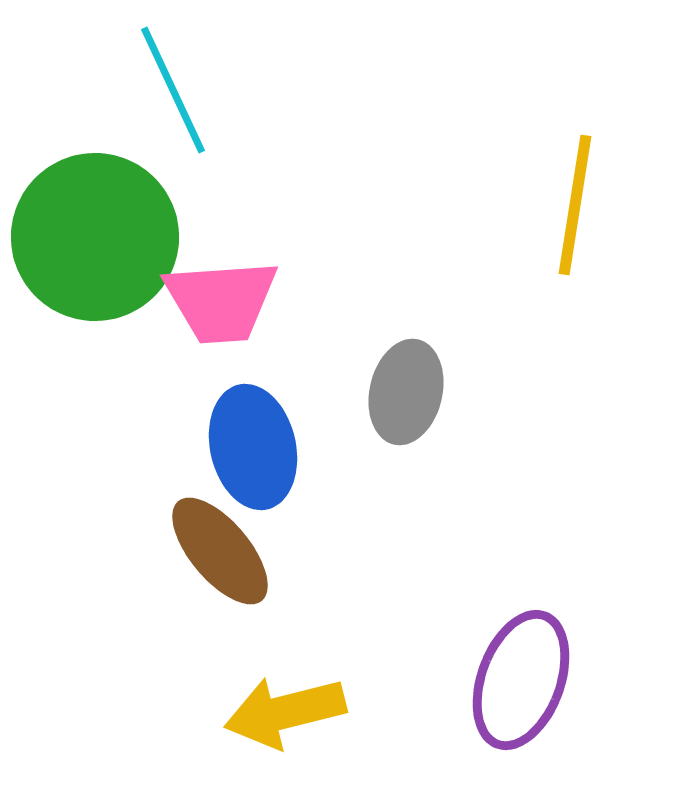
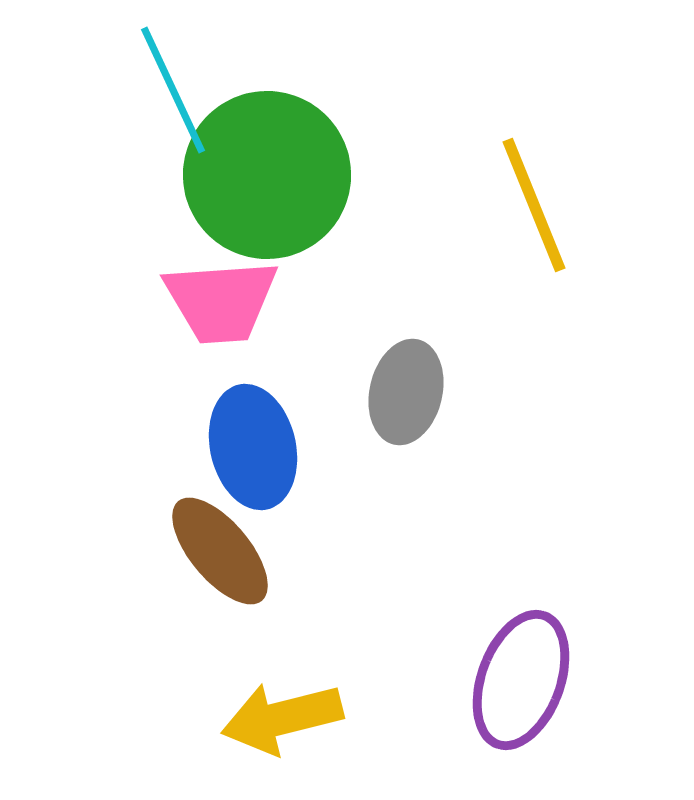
yellow line: moved 41 px left; rotated 31 degrees counterclockwise
green circle: moved 172 px right, 62 px up
yellow arrow: moved 3 px left, 6 px down
